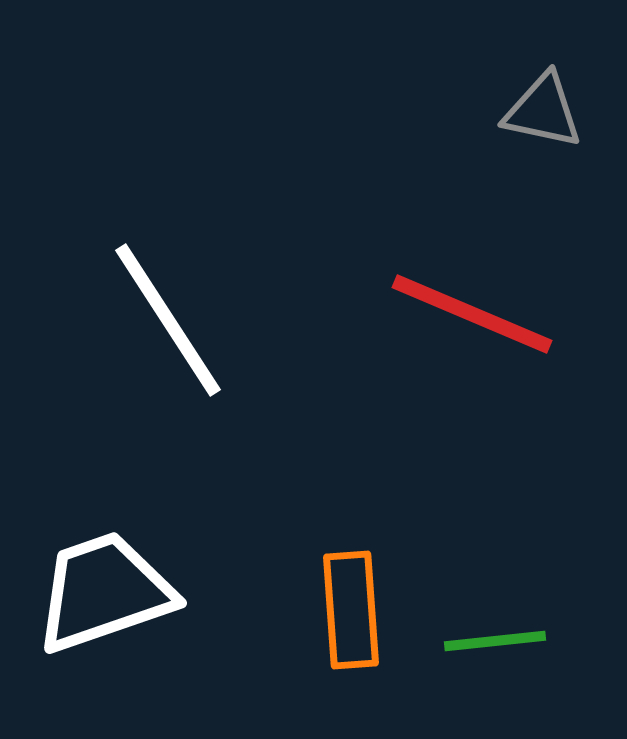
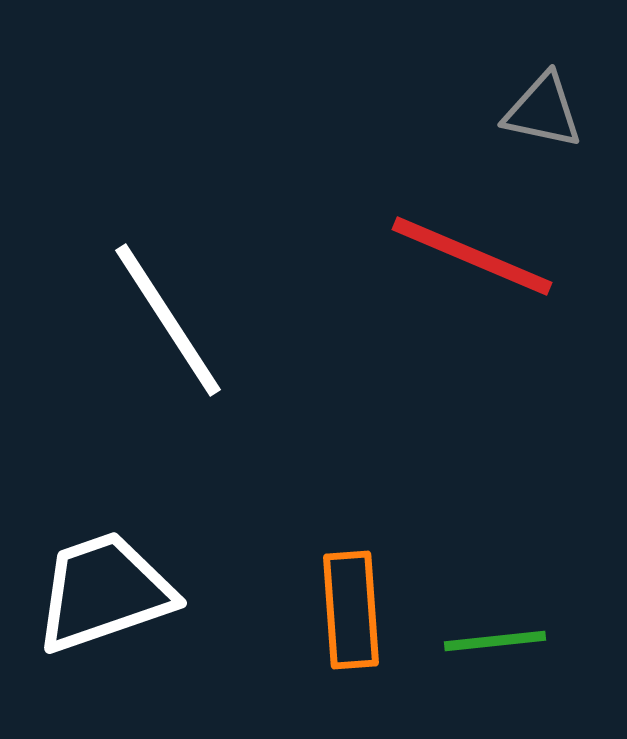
red line: moved 58 px up
